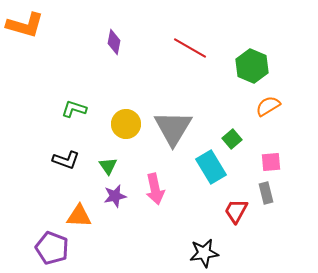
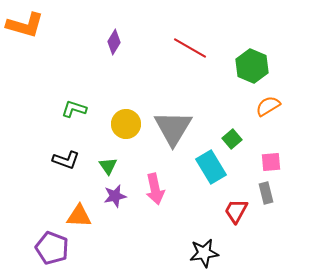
purple diamond: rotated 20 degrees clockwise
